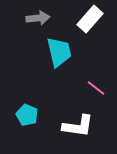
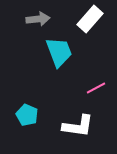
gray arrow: moved 1 px down
cyan trapezoid: rotated 8 degrees counterclockwise
pink line: rotated 66 degrees counterclockwise
